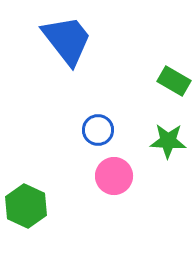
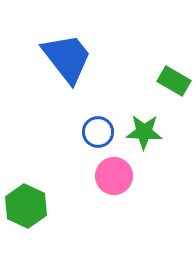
blue trapezoid: moved 18 px down
blue circle: moved 2 px down
green star: moved 24 px left, 9 px up
